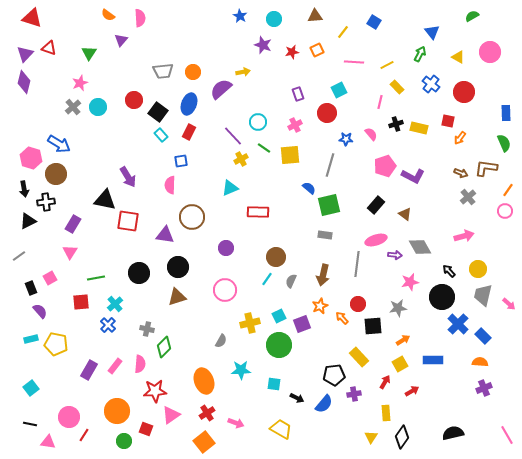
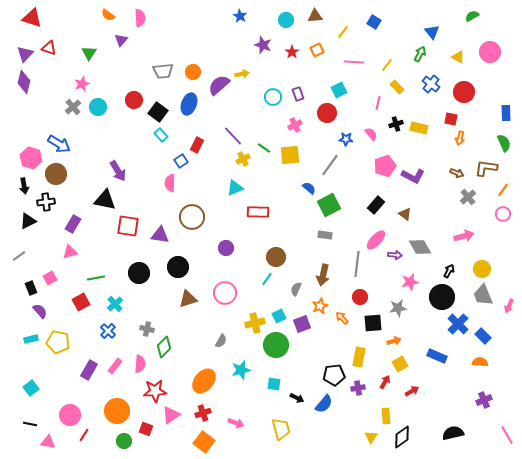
cyan circle at (274, 19): moved 12 px right, 1 px down
red star at (292, 52): rotated 24 degrees counterclockwise
yellow line at (387, 65): rotated 24 degrees counterclockwise
yellow arrow at (243, 72): moved 1 px left, 2 px down
pink star at (80, 83): moved 2 px right, 1 px down
purple semicircle at (221, 89): moved 2 px left, 4 px up
pink line at (380, 102): moved 2 px left, 1 px down
red square at (448, 121): moved 3 px right, 2 px up
cyan circle at (258, 122): moved 15 px right, 25 px up
red rectangle at (189, 132): moved 8 px right, 13 px down
orange arrow at (460, 138): rotated 24 degrees counterclockwise
yellow cross at (241, 159): moved 2 px right
blue square at (181, 161): rotated 24 degrees counterclockwise
gray line at (330, 165): rotated 20 degrees clockwise
brown arrow at (461, 173): moved 4 px left
purple arrow at (128, 177): moved 10 px left, 6 px up
pink semicircle at (170, 185): moved 2 px up
cyan triangle at (230, 188): moved 5 px right
black arrow at (24, 189): moved 3 px up
orange line at (508, 190): moved 5 px left
green square at (329, 205): rotated 15 degrees counterclockwise
pink circle at (505, 211): moved 2 px left, 3 px down
red square at (128, 221): moved 5 px down
purple triangle at (165, 235): moved 5 px left
pink ellipse at (376, 240): rotated 30 degrees counterclockwise
pink triangle at (70, 252): rotated 42 degrees clockwise
yellow circle at (478, 269): moved 4 px right
black arrow at (449, 271): rotated 72 degrees clockwise
gray semicircle at (291, 281): moved 5 px right, 8 px down
pink circle at (225, 290): moved 3 px down
gray trapezoid at (483, 295): rotated 35 degrees counterclockwise
brown triangle at (177, 297): moved 11 px right, 2 px down
red square at (81, 302): rotated 24 degrees counterclockwise
red circle at (358, 304): moved 2 px right, 7 px up
pink arrow at (509, 304): moved 2 px down; rotated 72 degrees clockwise
yellow cross at (250, 323): moved 5 px right
blue cross at (108, 325): moved 6 px down
black square at (373, 326): moved 3 px up
orange arrow at (403, 340): moved 9 px left, 1 px down; rotated 16 degrees clockwise
yellow pentagon at (56, 344): moved 2 px right, 2 px up
green circle at (279, 345): moved 3 px left
yellow rectangle at (359, 357): rotated 54 degrees clockwise
blue rectangle at (433, 360): moved 4 px right, 4 px up; rotated 24 degrees clockwise
cyan star at (241, 370): rotated 12 degrees counterclockwise
orange ellipse at (204, 381): rotated 60 degrees clockwise
purple cross at (484, 388): moved 12 px down
purple cross at (354, 394): moved 4 px right, 6 px up
red cross at (207, 413): moved 4 px left; rotated 14 degrees clockwise
yellow rectangle at (386, 413): moved 3 px down
pink circle at (69, 417): moved 1 px right, 2 px up
yellow trapezoid at (281, 429): rotated 45 degrees clockwise
black diamond at (402, 437): rotated 20 degrees clockwise
orange square at (204, 442): rotated 15 degrees counterclockwise
